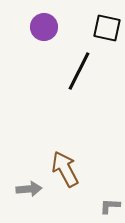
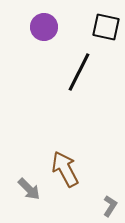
black square: moved 1 px left, 1 px up
black line: moved 1 px down
gray arrow: rotated 50 degrees clockwise
gray L-shape: rotated 120 degrees clockwise
